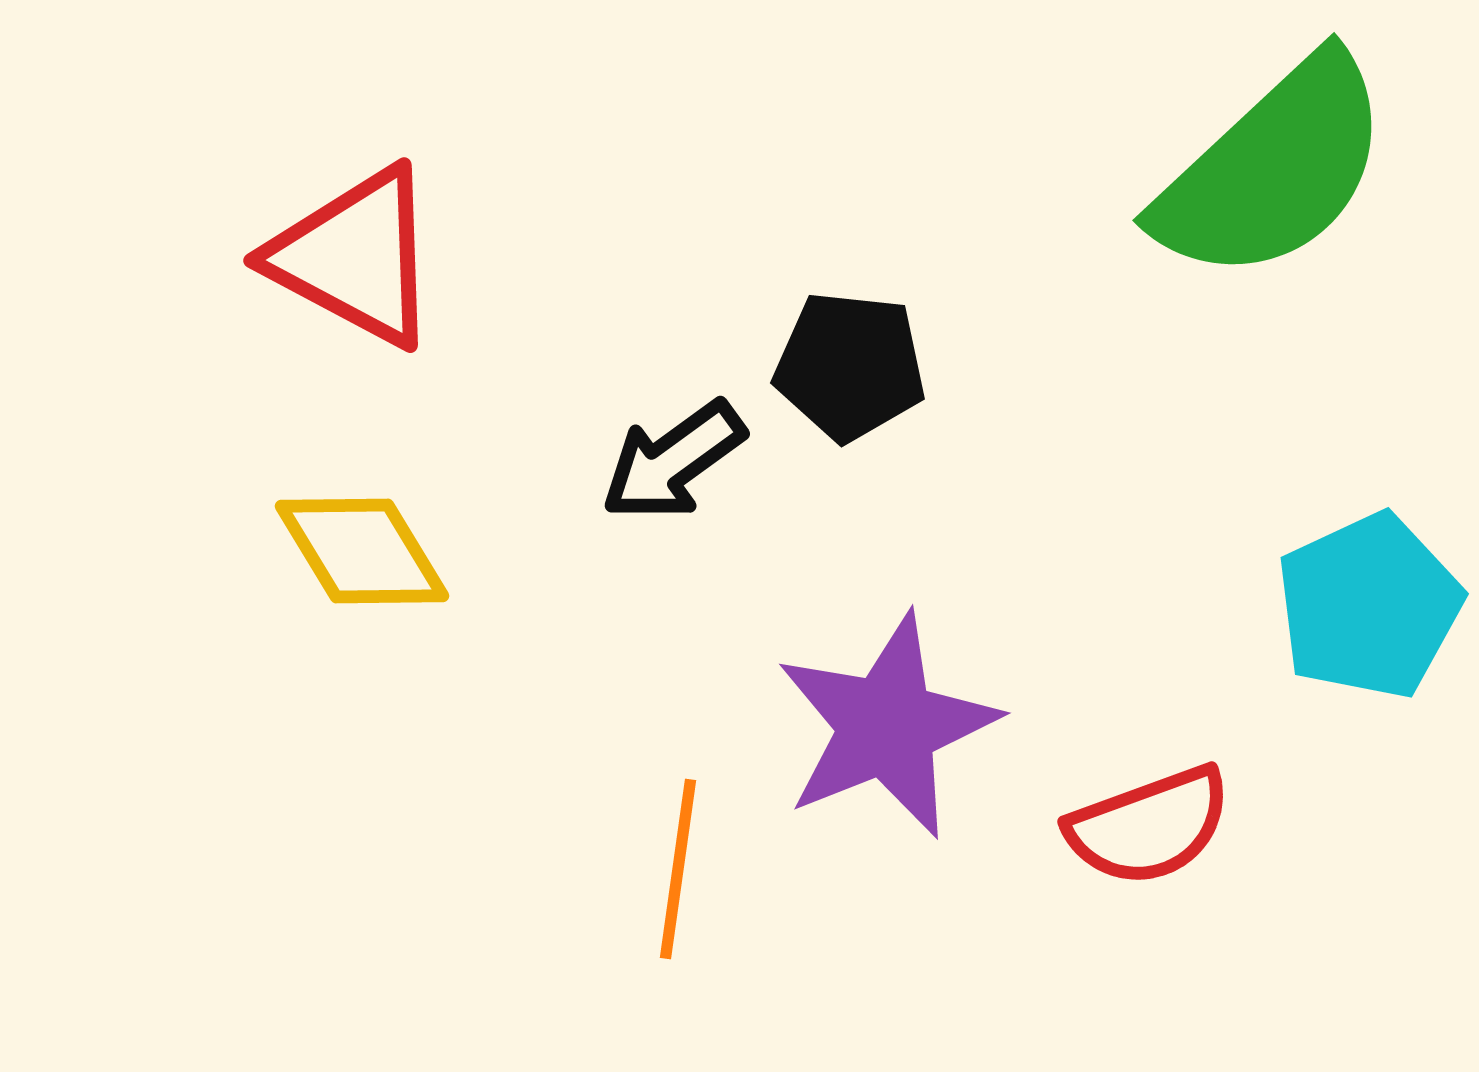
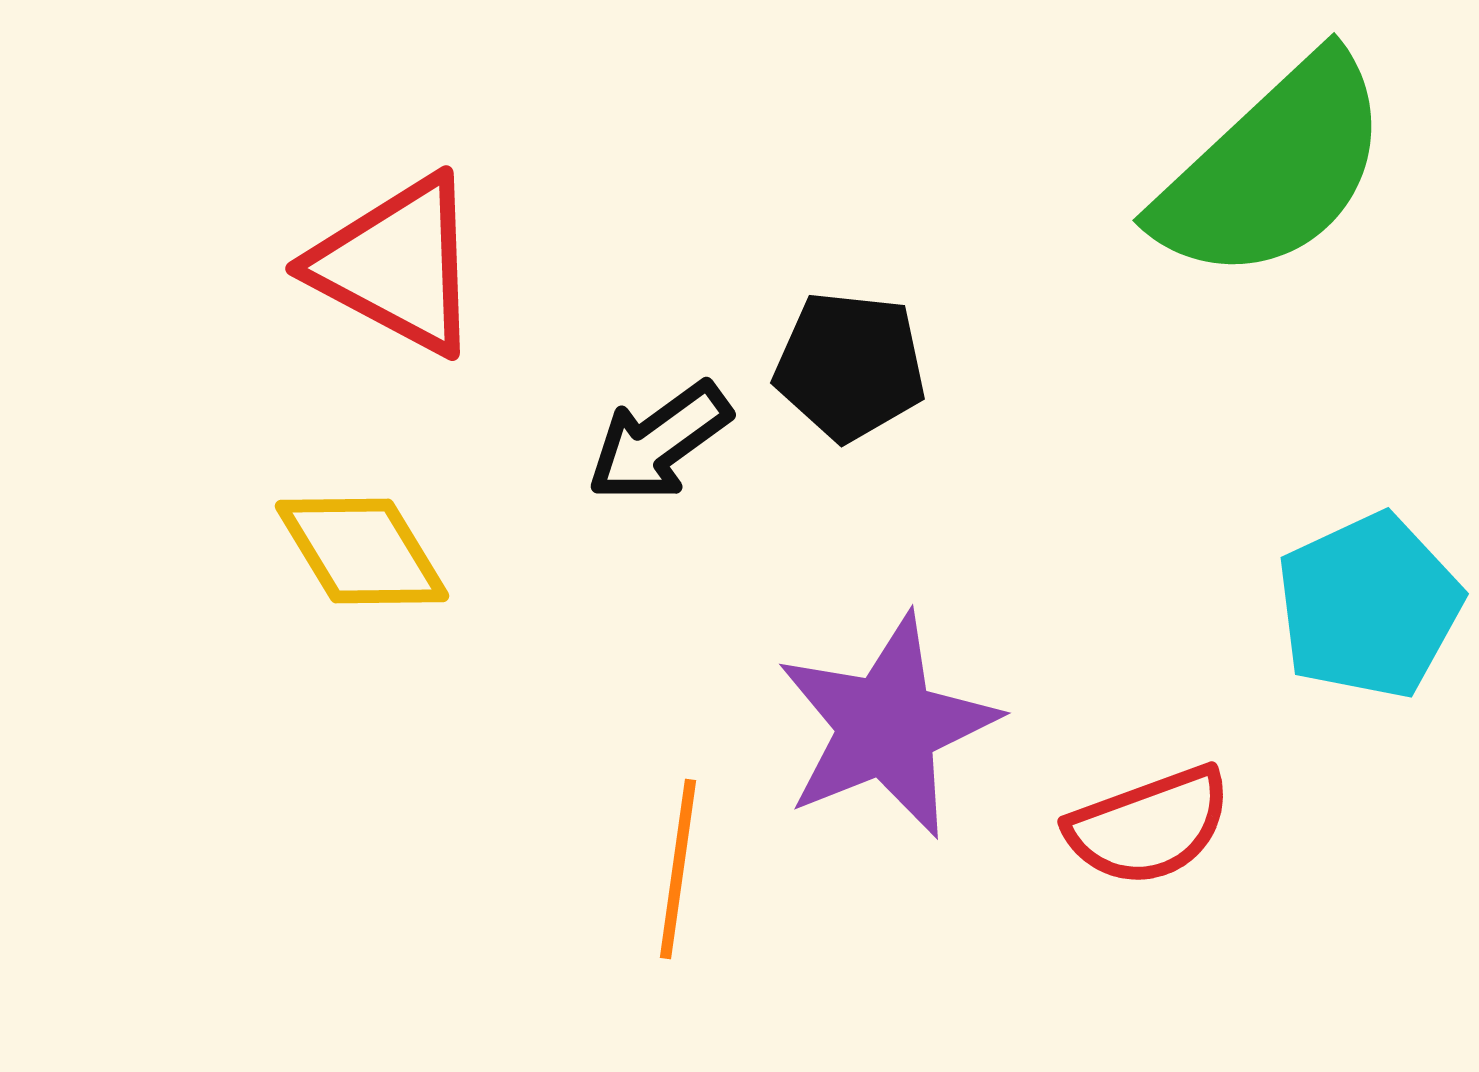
red triangle: moved 42 px right, 8 px down
black arrow: moved 14 px left, 19 px up
